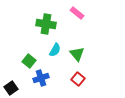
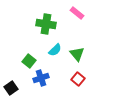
cyan semicircle: rotated 16 degrees clockwise
